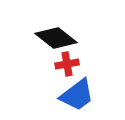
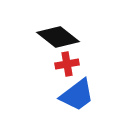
black diamond: moved 2 px right, 1 px up
